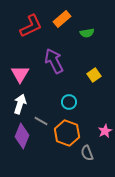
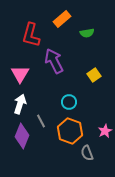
red L-shape: moved 9 px down; rotated 130 degrees clockwise
gray line: rotated 32 degrees clockwise
orange hexagon: moved 3 px right, 2 px up
